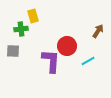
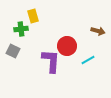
brown arrow: rotated 72 degrees clockwise
gray square: rotated 24 degrees clockwise
cyan line: moved 1 px up
